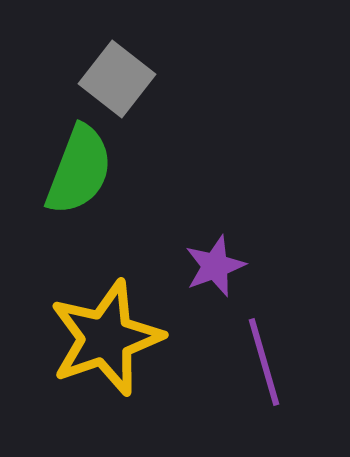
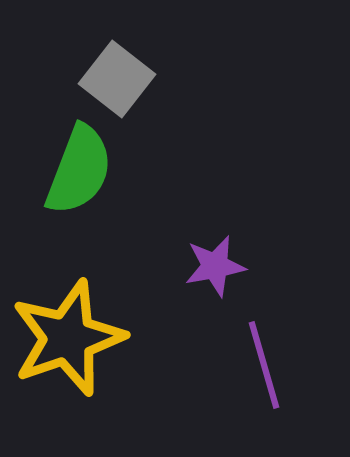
purple star: rotated 10 degrees clockwise
yellow star: moved 38 px left
purple line: moved 3 px down
